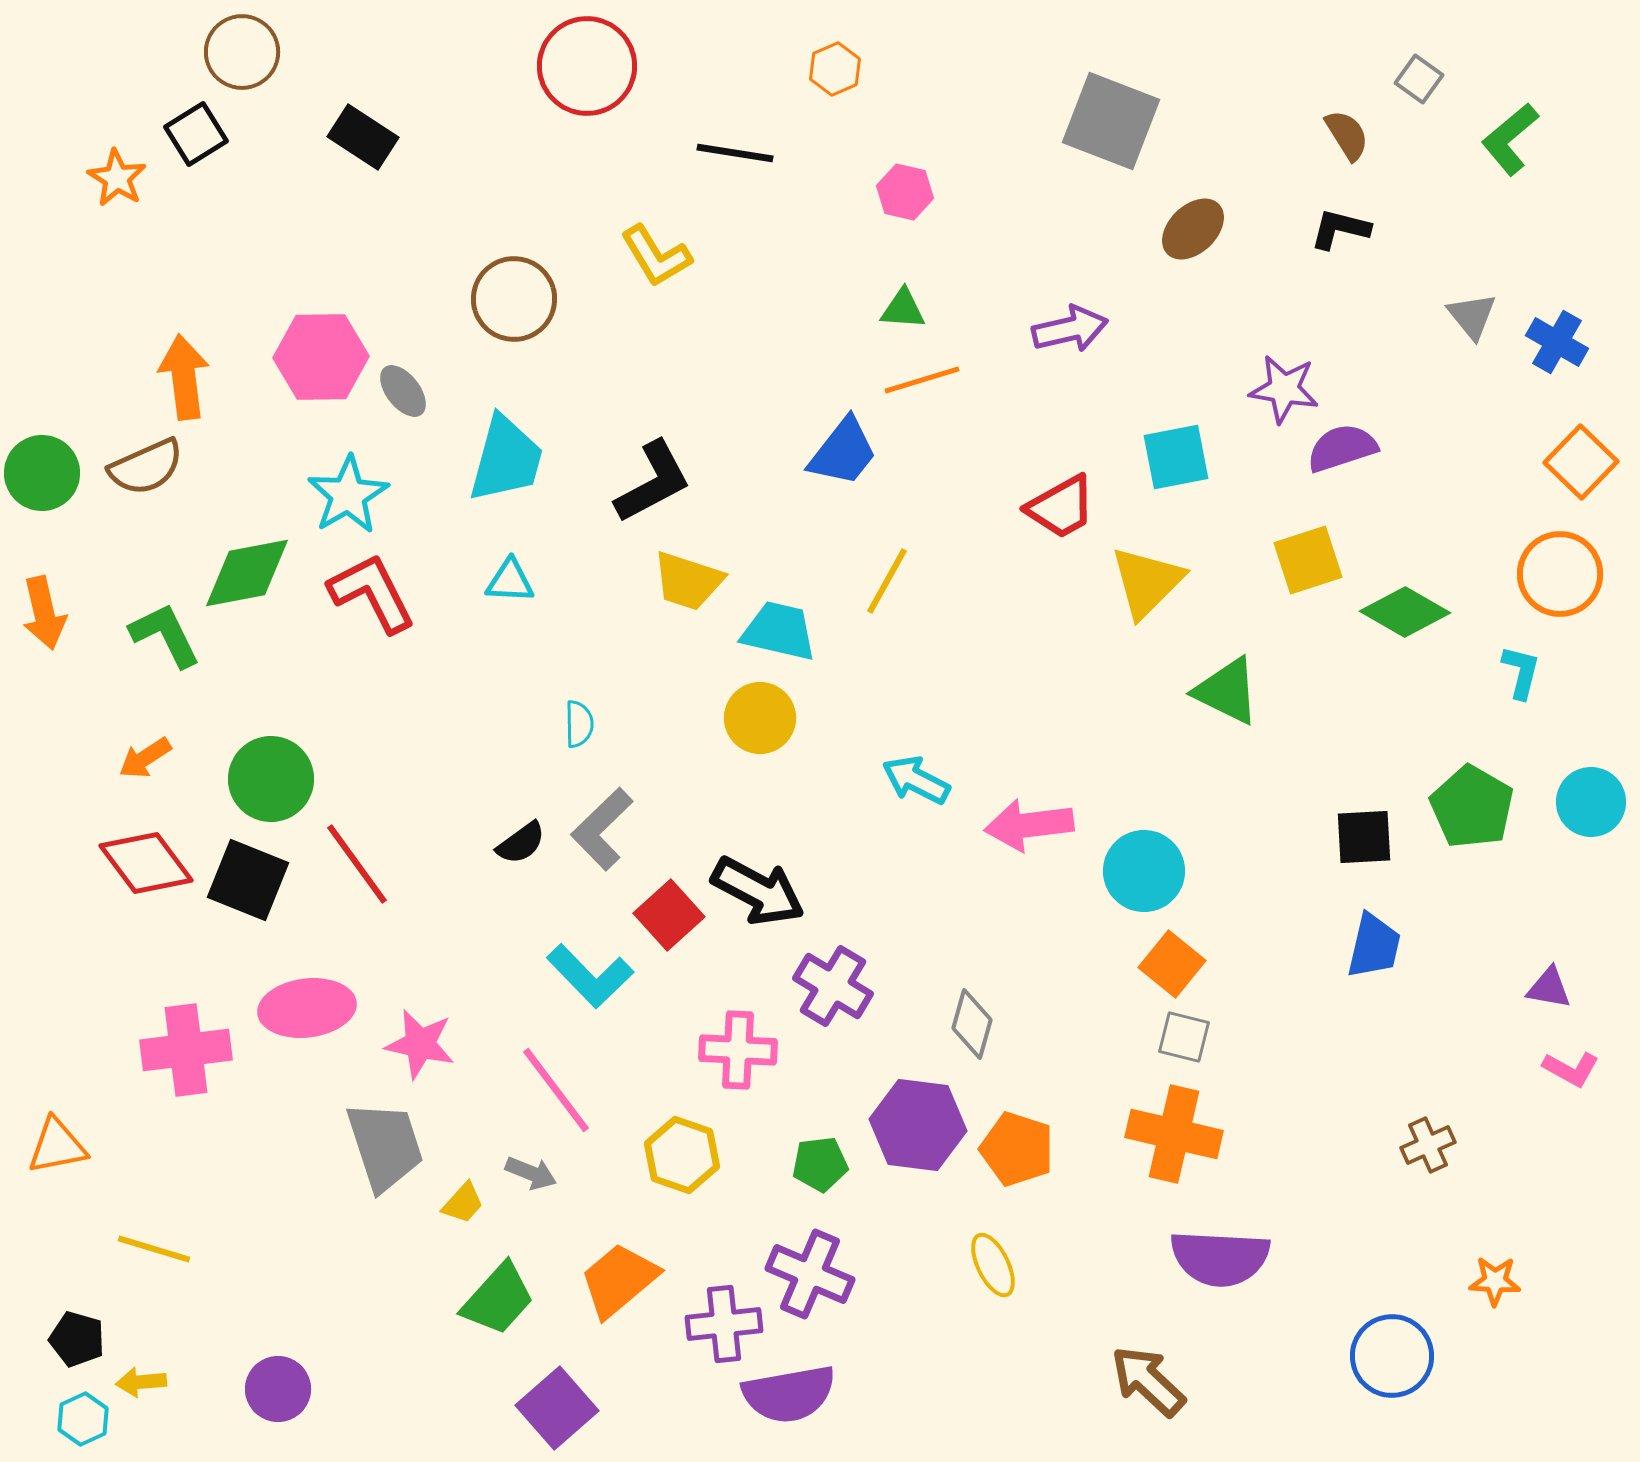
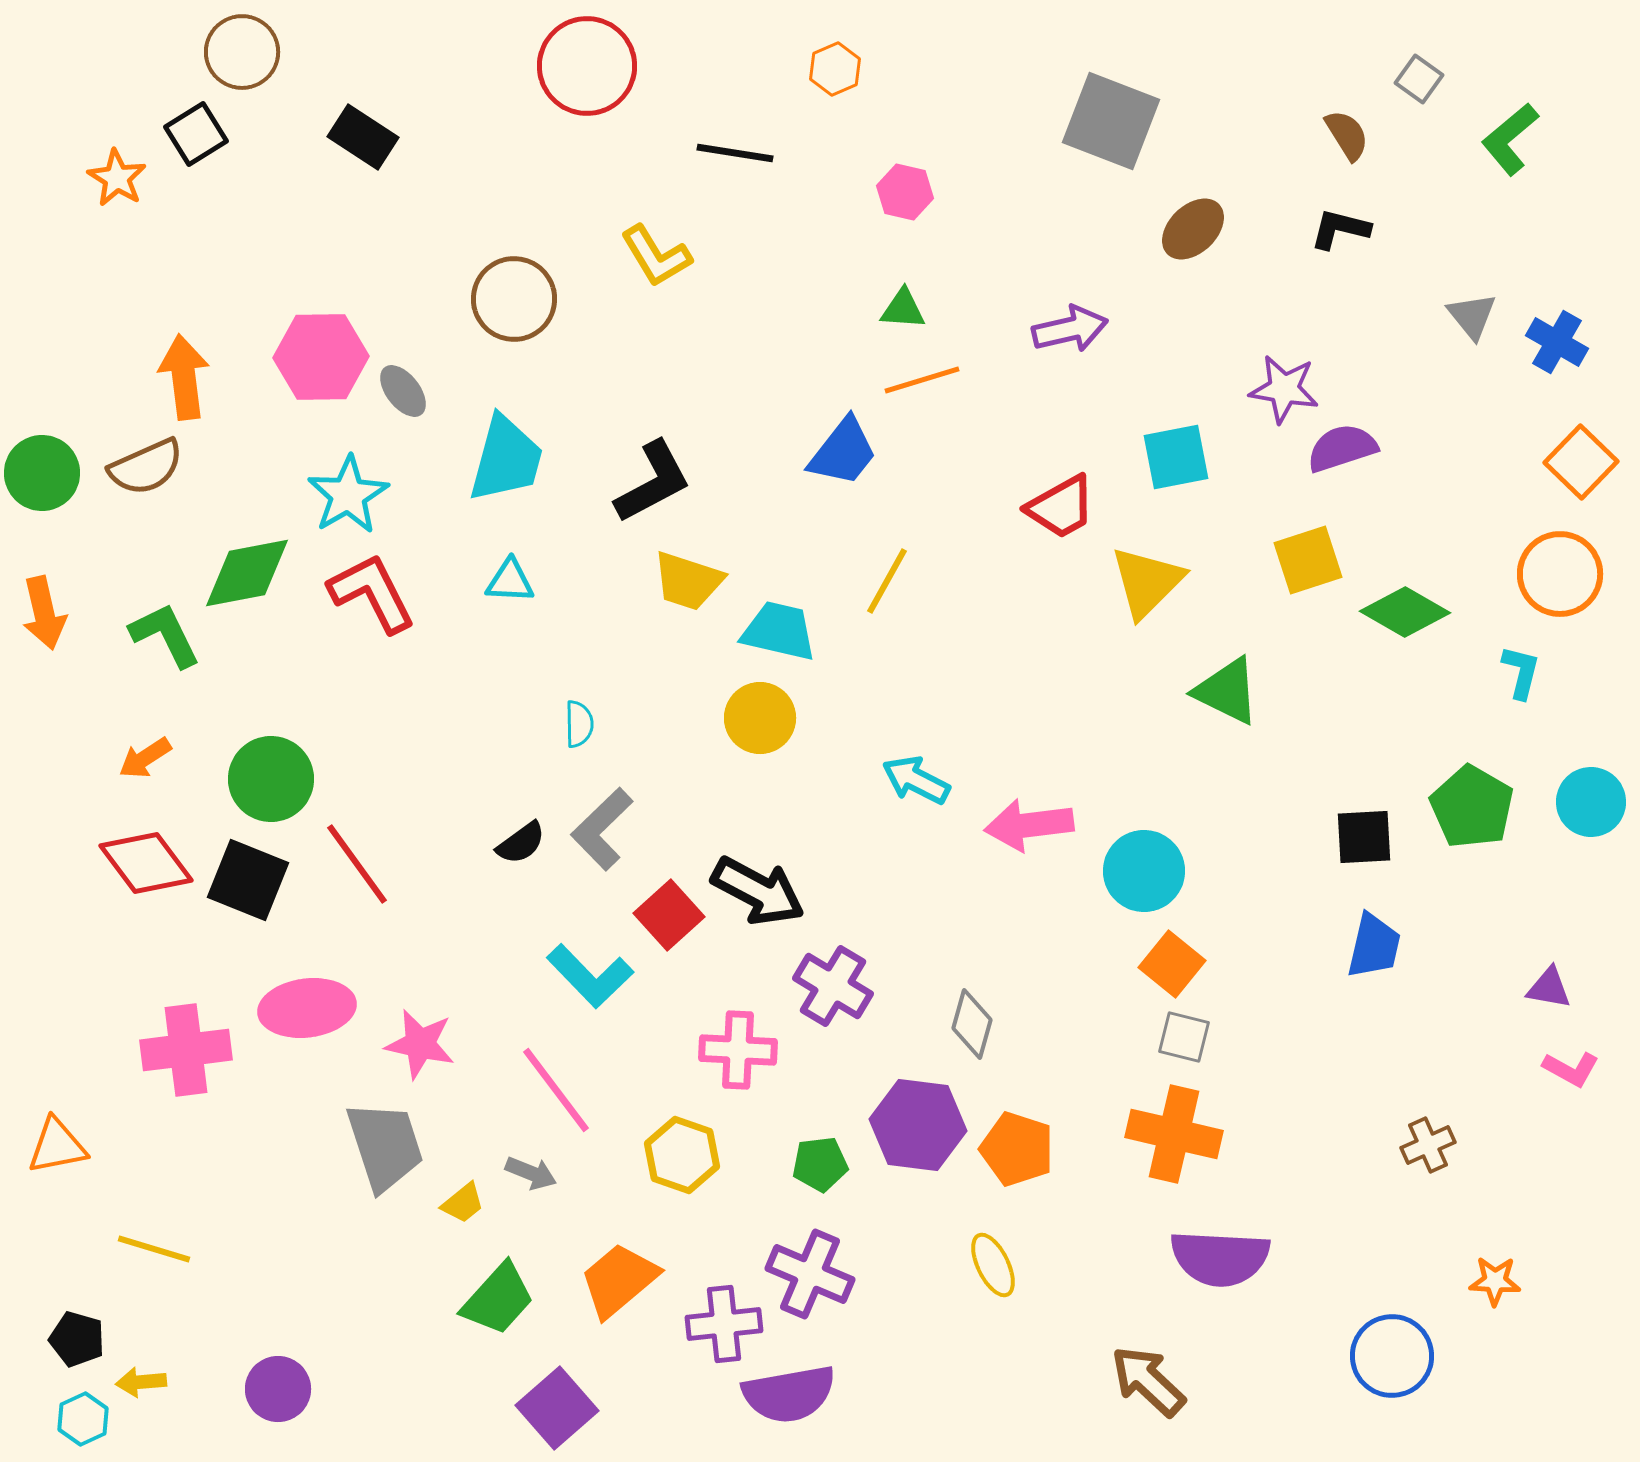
yellow trapezoid at (463, 1203): rotated 9 degrees clockwise
